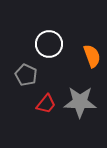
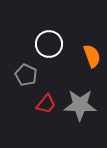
gray star: moved 3 px down
